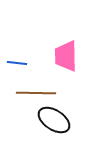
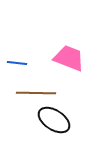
pink trapezoid: moved 3 px right, 2 px down; rotated 112 degrees clockwise
